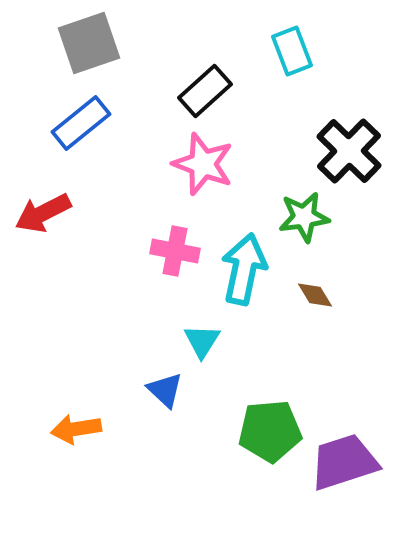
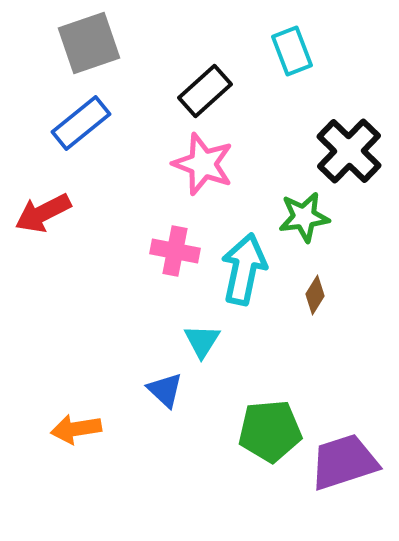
brown diamond: rotated 63 degrees clockwise
